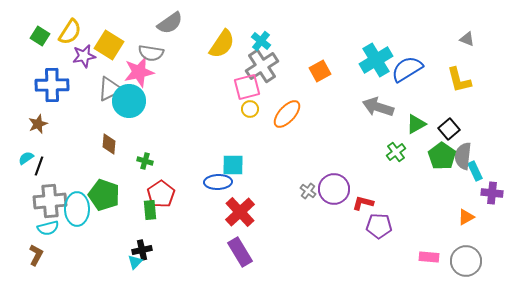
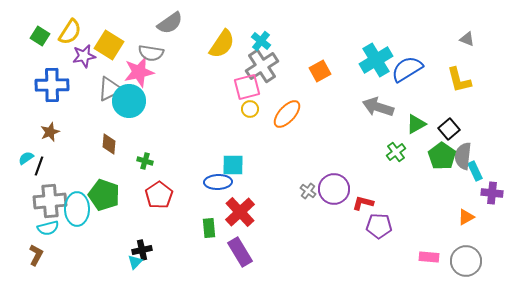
brown star at (38, 124): moved 12 px right, 8 px down
red pentagon at (161, 194): moved 2 px left, 1 px down
green rectangle at (150, 210): moved 59 px right, 18 px down
